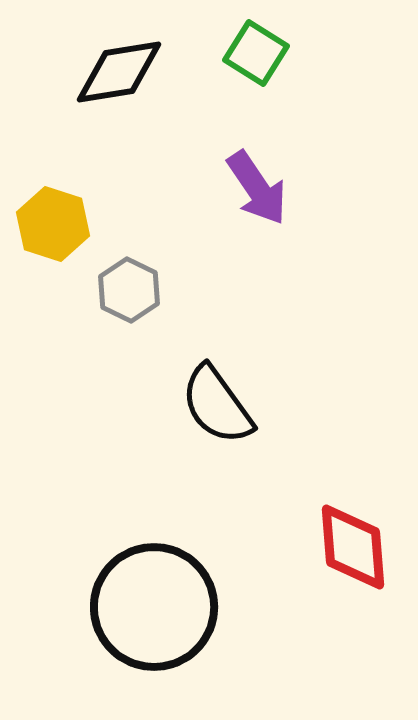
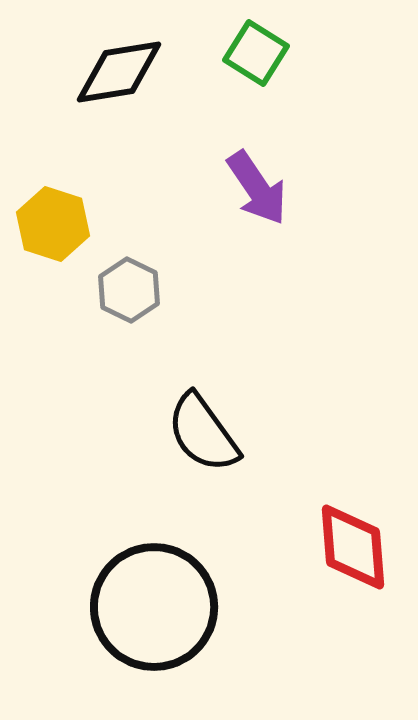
black semicircle: moved 14 px left, 28 px down
